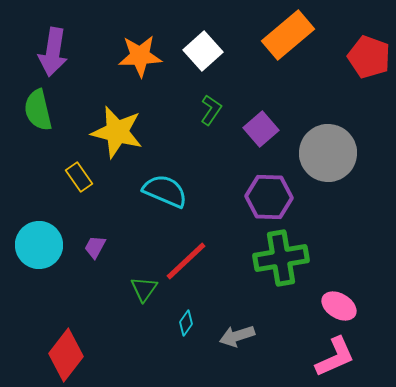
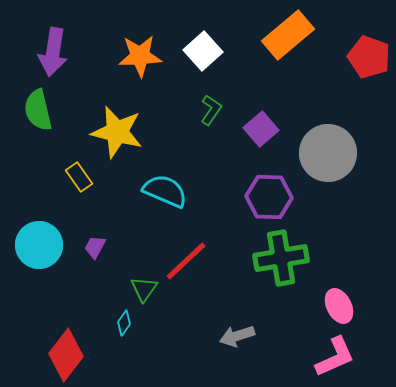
pink ellipse: rotated 32 degrees clockwise
cyan diamond: moved 62 px left
